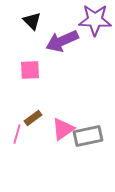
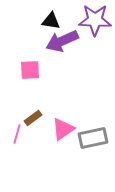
black triangle: moved 19 px right; rotated 36 degrees counterclockwise
gray rectangle: moved 5 px right, 2 px down
